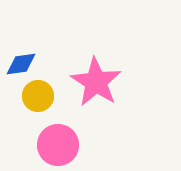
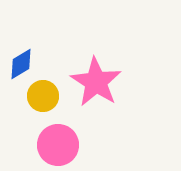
blue diamond: rotated 24 degrees counterclockwise
yellow circle: moved 5 px right
